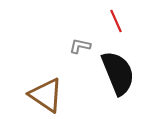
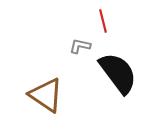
red line: moved 13 px left; rotated 10 degrees clockwise
black semicircle: rotated 15 degrees counterclockwise
